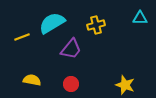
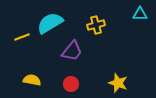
cyan triangle: moved 4 px up
cyan semicircle: moved 2 px left
purple trapezoid: moved 1 px right, 2 px down
yellow star: moved 7 px left, 2 px up
